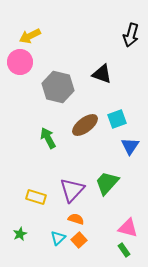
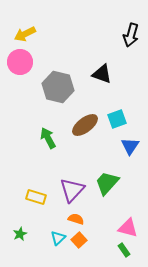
yellow arrow: moved 5 px left, 2 px up
